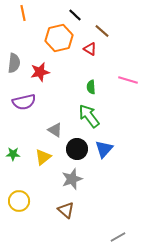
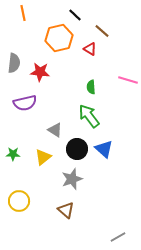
red star: rotated 18 degrees clockwise
purple semicircle: moved 1 px right, 1 px down
blue triangle: rotated 30 degrees counterclockwise
